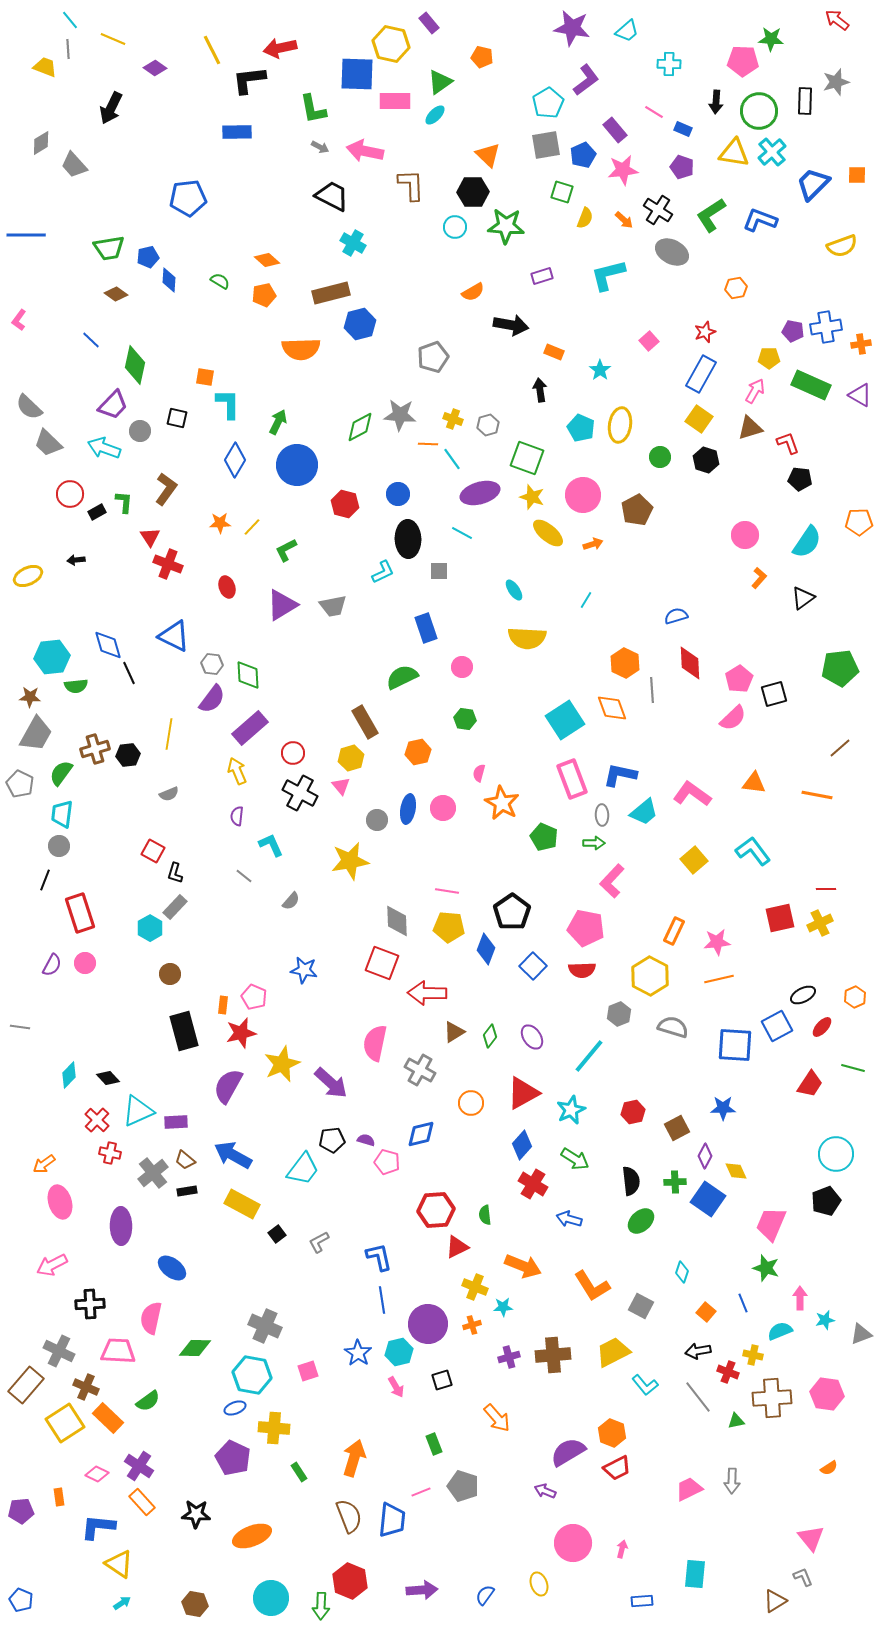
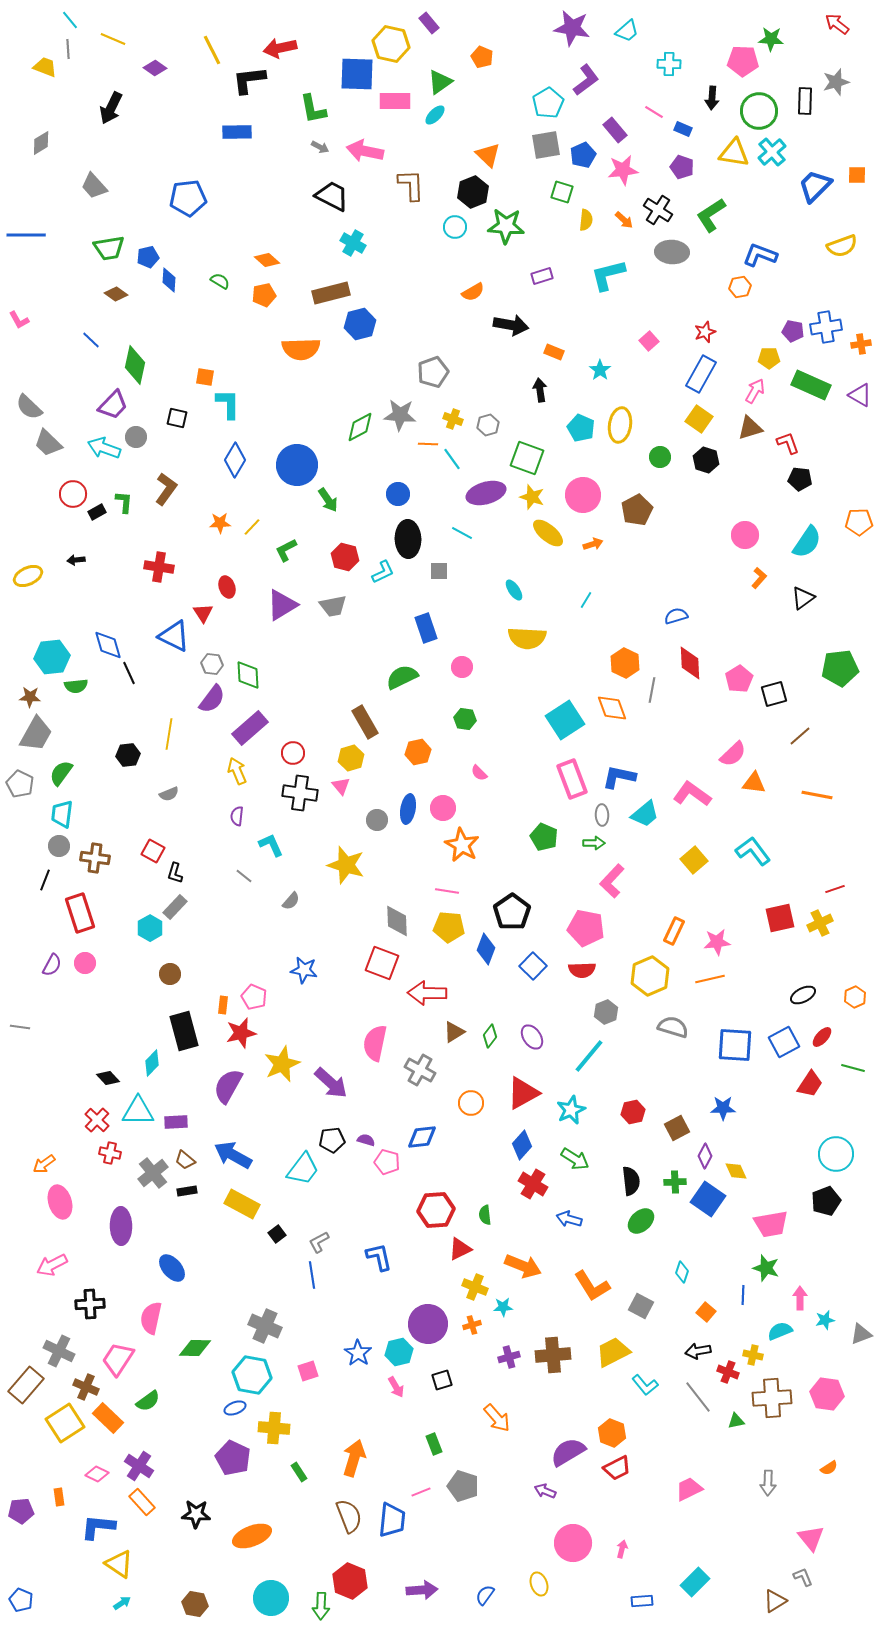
red arrow at (837, 20): moved 4 px down
orange pentagon at (482, 57): rotated 10 degrees clockwise
black arrow at (716, 102): moved 4 px left, 4 px up
gray trapezoid at (74, 165): moved 20 px right, 21 px down
blue trapezoid at (813, 184): moved 2 px right, 2 px down
black hexagon at (473, 192): rotated 20 degrees counterclockwise
yellow semicircle at (585, 218): moved 1 px right, 2 px down; rotated 15 degrees counterclockwise
blue L-shape at (760, 220): moved 35 px down
gray ellipse at (672, 252): rotated 24 degrees counterclockwise
orange hexagon at (736, 288): moved 4 px right, 1 px up
pink L-shape at (19, 320): rotated 65 degrees counterclockwise
gray pentagon at (433, 357): moved 15 px down
green arrow at (278, 422): moved 50 px right, 78 px down; rotated 120 degrees clockwise
gray circle at (140, 431): moved 4 px left, 6 px down
purple ellipse at (480, 493): moved 6 px right
red circle at (70, 494): moved 3 px right
red hexagon at (345, 504): moved 53 px down
red triangle at (150, 537): moved 53 px right, 76 px down
red cross at (168, 564): moved 9 px left, 3 px down; rotated 12 degrees counterclockwise
gray line at (652, 690): rotated 15 degrees clockwise
pink semicircle at (733, 718): moved 36 px down
brown line at (840, 748): moved 40 px left, 12 px up
brown cross at (95, 749): moved 109 px down; rotated 24 degrees clockwise
pink semicircle at (479, 773): rotated 60 degrees counterclockwise
blue L-shape at (620, 775): moved 1 px left, 2 px down
black cross at (300, 793): rotated 20 degrees counterclockwise
orange star at (502, 803): moved 40 px left, 42 px down
cyan trapezoid at (644, 812): moved 1 px right, 2 px down
yellow star at (350, 861): moved 4 px left, 4 px down; rotated 27 degrees clockwise
red line at (826, 889): moved 9 px right; rotated 18 degrees counterclockwise
yellow hexagon at (650, 976): rotated 9 degrees clockwise
orange line at (719, 979): moved 9 px left
gray hexagon at (619, 1014): moved 13 px left, 2 px up
blue square at (777, 1026): moved 7 px right, 16 px down
red ellipse at (822, 1027): moved 10 px down
cyan diamond at (69, 1075): moved 83 px right, 12 px up
cyan triangle at (138, 1111): rotated 24 degrees clockwise
blue diamond at (421, 1134): moved 1 px right, 3 px down; rotated 8 degrees clockwise
pink trapezoid at (771, 1224): rotated 123 degrees counterclockwise
red triangle at (457, 1247): moved 3 px right, 2 px down
blue ellipse at (172, 1268): rotated 12 degrees clockwise
blue line at (382, 1300): moved 70 px left, 25 px up
blue line at (743, 1303): moved 8 px up; rotated 24 degrees clockwise
pink trapezoid at (118, 1351): moved 8 px down; rotated 60 degrees counterclockwise
gray arrow at (732, 1481): moved 36 px right, 2 px down
cyan rectangle at (695, 1574): moved 8 px down; rotated 40 degrees clockwise
